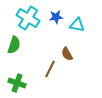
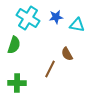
green cross: rotated 18 degrees counterclockwise
